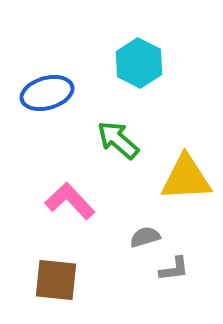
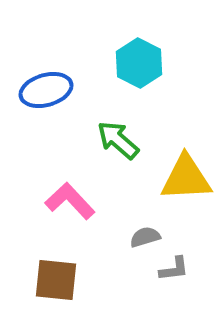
blue ellipse: moved 1 px left, 3 px up
